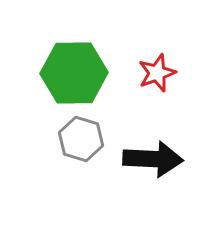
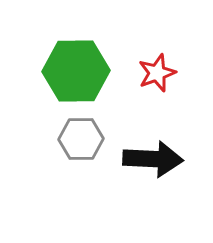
green hexagon: moved 2 px right, 2 px up
gray hexagon: rotated 18 degrees counterclockwise
